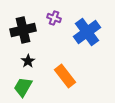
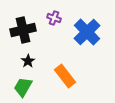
blue cross: rotated 8 degrees counterclockwise
